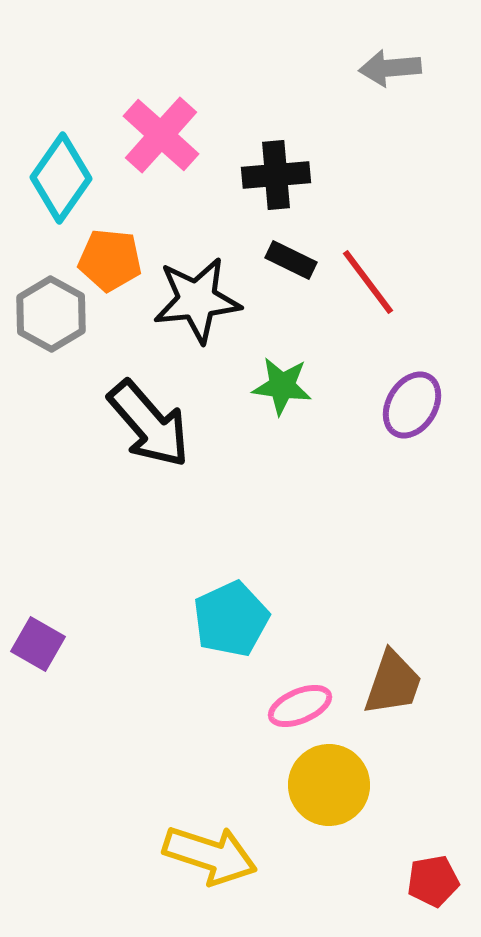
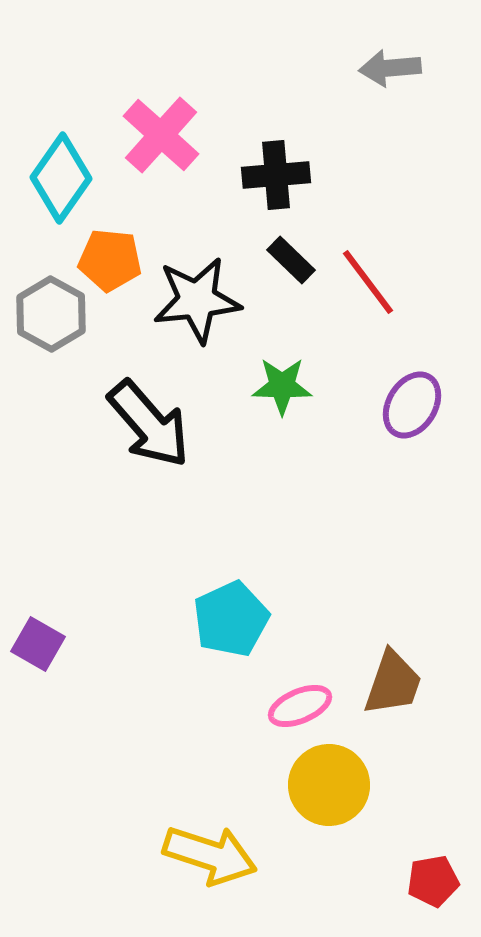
black rectangle: rotated 18 degrees clockwise
green star: rotated 6 degrees counterclockwise
